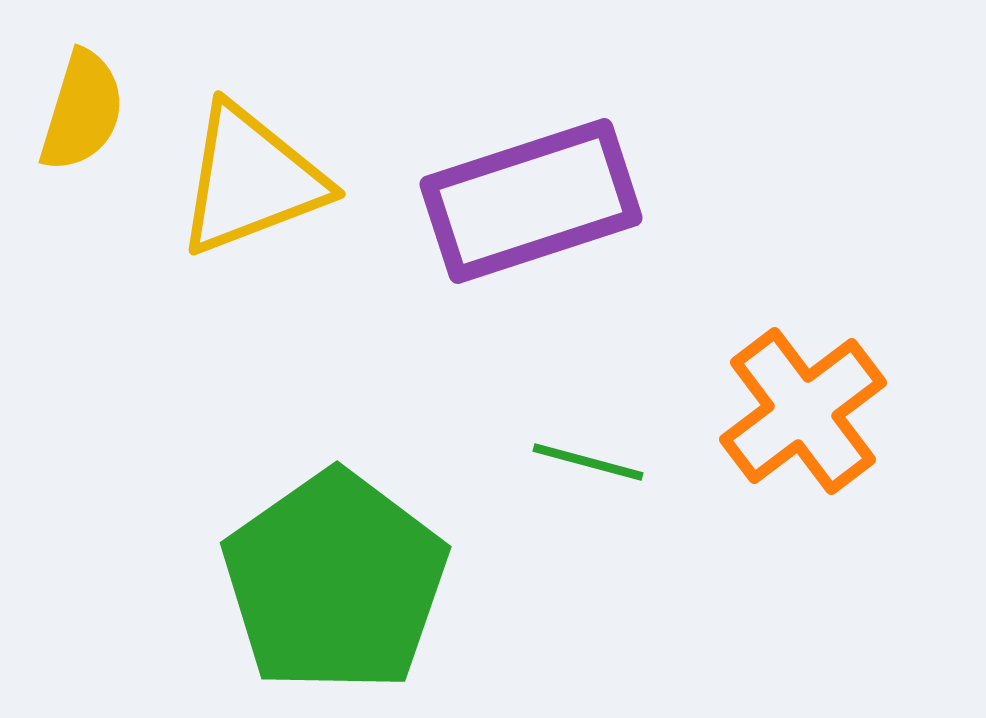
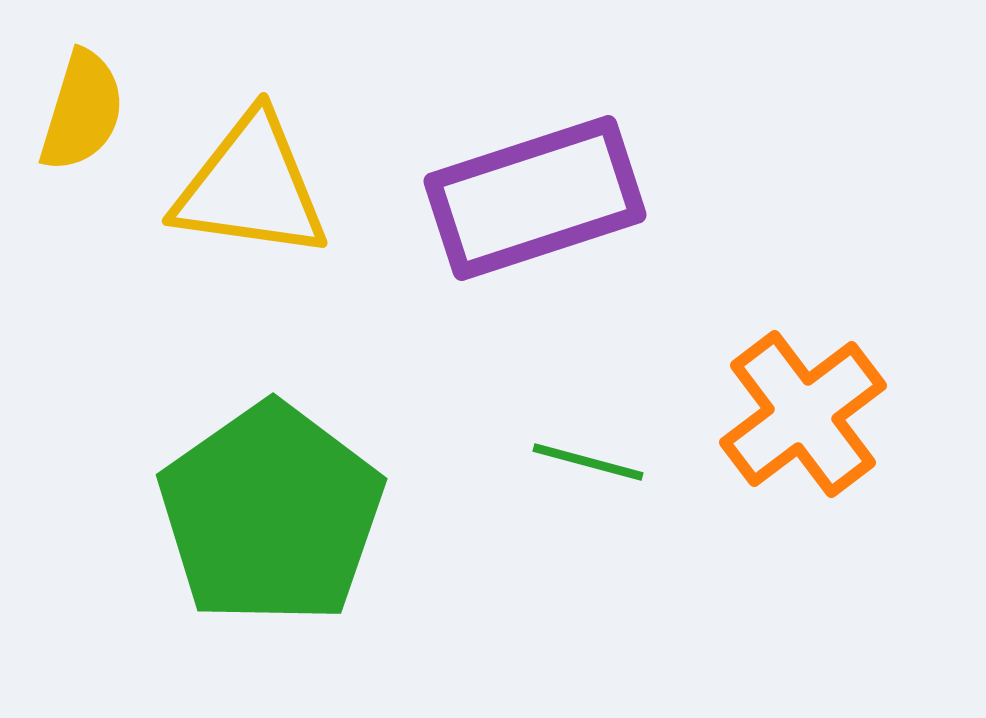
yellow triangle: moved 7 px down; rotated 29 degrees clockwise
purple rectangle: moved 4 px right, 3 px up
orange cross: moved 3 px down
green pentagon: moved 64 px left, 68 px up
